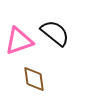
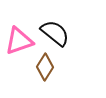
brown diamond: moved 11 px right, 12 px up; rotated 40 degrees clockwise
